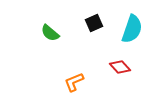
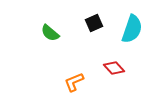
red diamond: moved 6 px left, 1 px down
